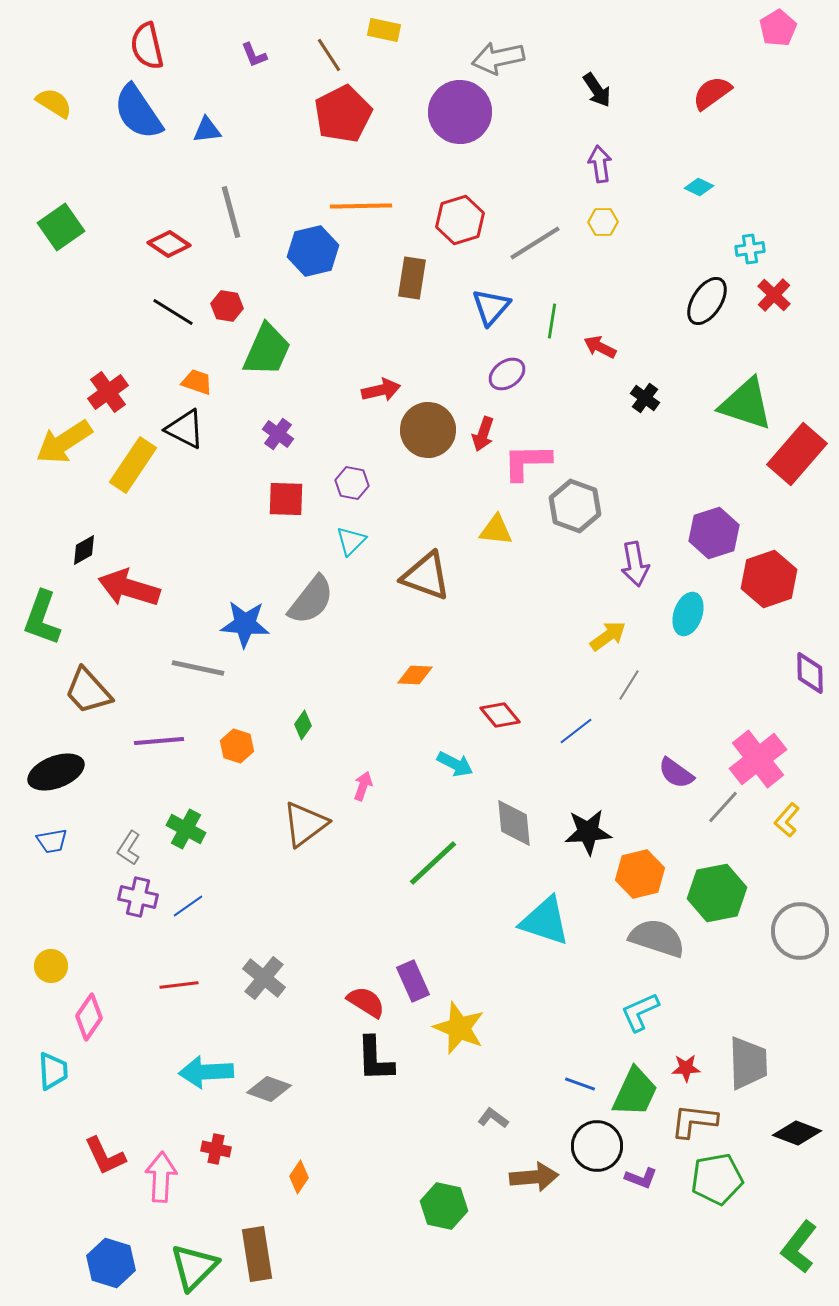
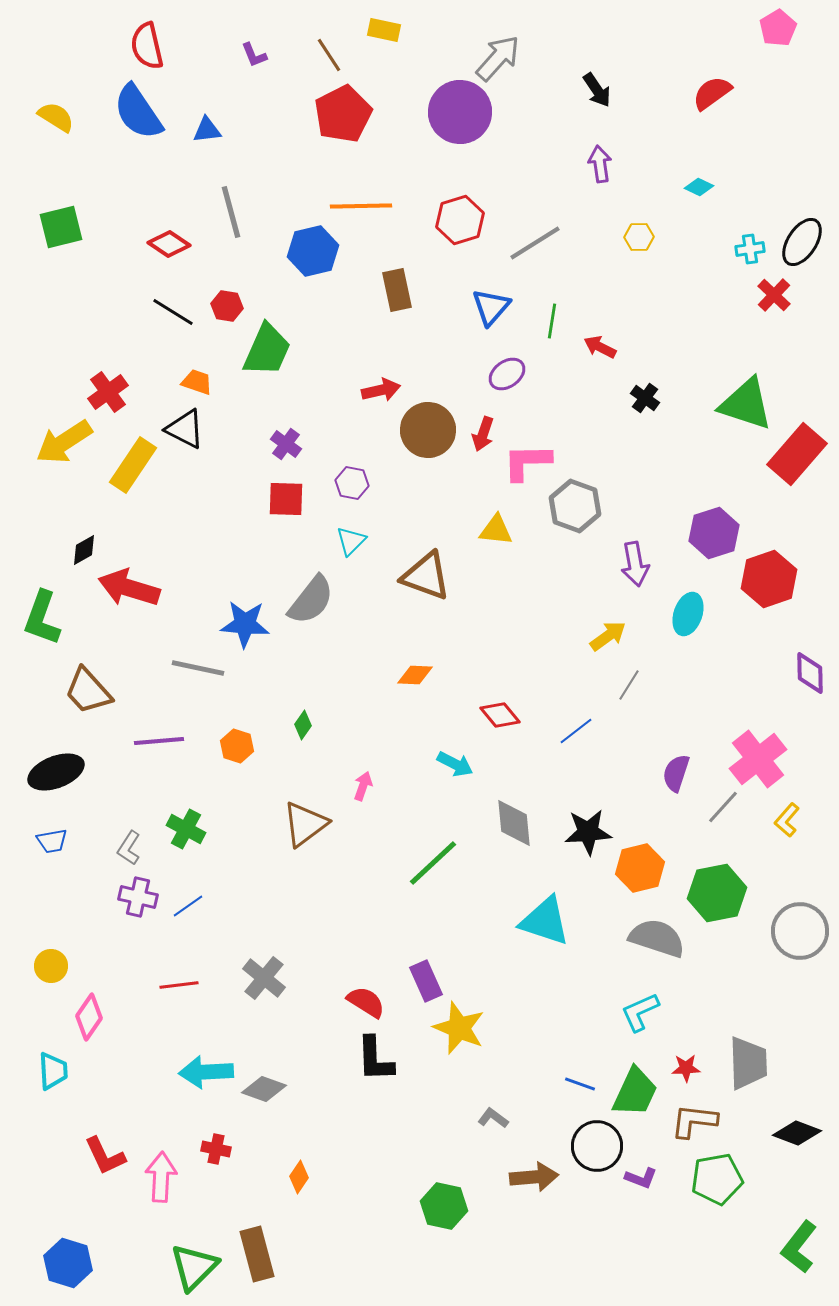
gray arrow at (498, 58): rotated 144 degrees clockwise
yellow semicircle at (54, 103): moved 2 px right, 14 px down
yellow hexagon at (603, 222): moved 36 px right, 15 px down
green square at (61, 227): rotated 21 degrees clockwise
brown rectangle at (412, 278): moved 15 px left, 12 px down; rotated 21 degrees counterclockwise
black ellipse at (707, 301): moved 95 px right, 59 px up
purple cross at (278, 434): moved 8 px right, 10 px down
purple semicircle at (676, 773): rotated 72 degrees clockwise
orange hexagon at (640, 874): moved 6 px up
purple rectangle at (413, 981): moved 13 px right
gray diamond at (269, 1089): moved 5 px left
brown rectangle at (257, 1254): rotated 6 degrees counterclockwise
blue hexagon at (111, 1263): moved 43 px left
